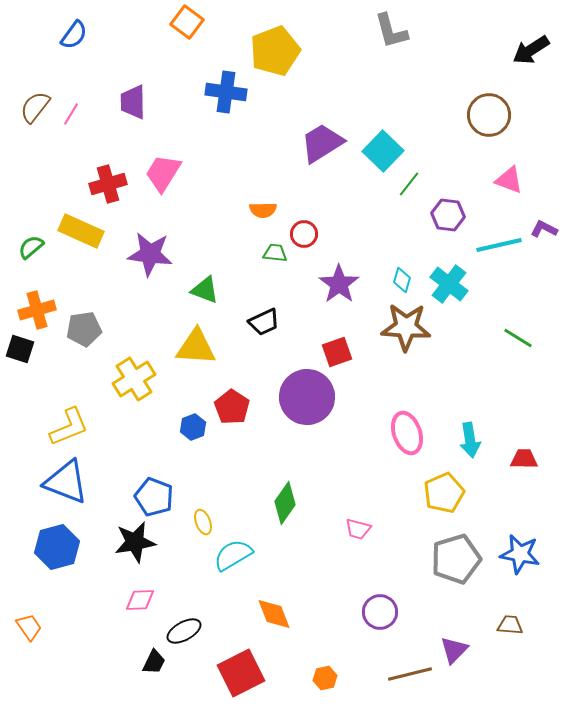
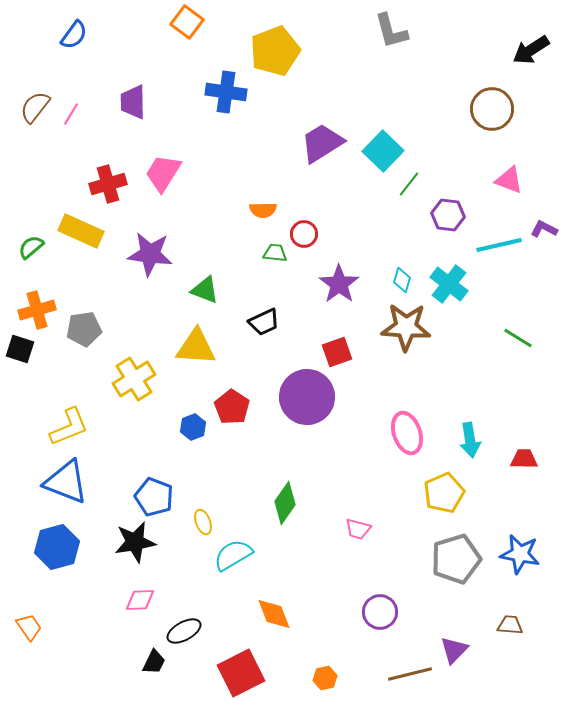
brown circle at (489, 115): moved 3 px right, 6 px up
